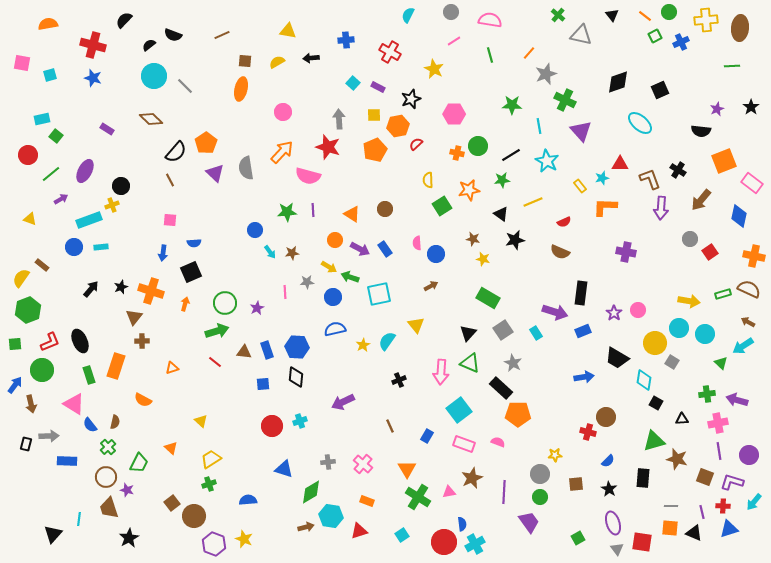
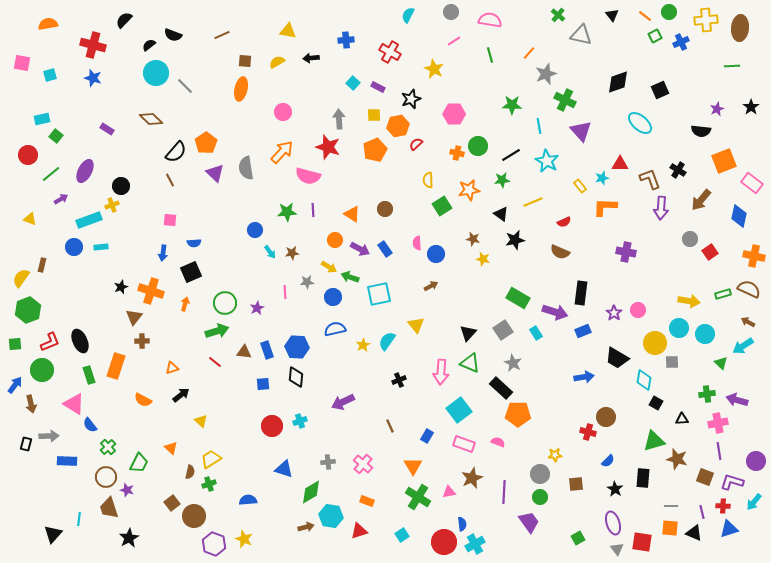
cyan circle at (154, 76): moved 2 px right, 3 px up
brown rectangle at (42, 265): rotated 64 degrees clockwise
black arrow at (91, 289): moved 90 px right, 106 px down; rotated 12 degrees clockwise
green rectangle at (488, 298): moved 30 px right
gray square at (672, 362): rotated 32 degrees counterclockwise
brown semicircle at (115, 422): moved 75 px right, 50 px down
purple circle at (749, 455): moved 7 px right, 6 px down
orange triangle at (407, 469): moved 6 px right, 3 px up
black star at (609, 489): moved 6 px right
